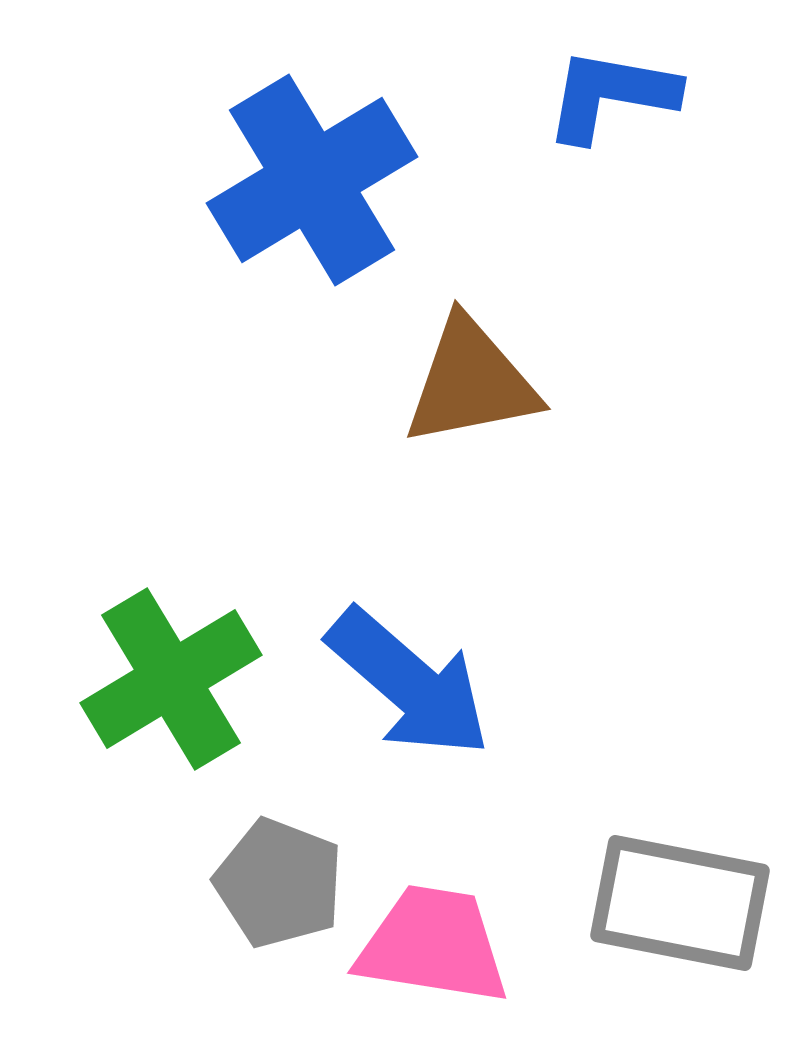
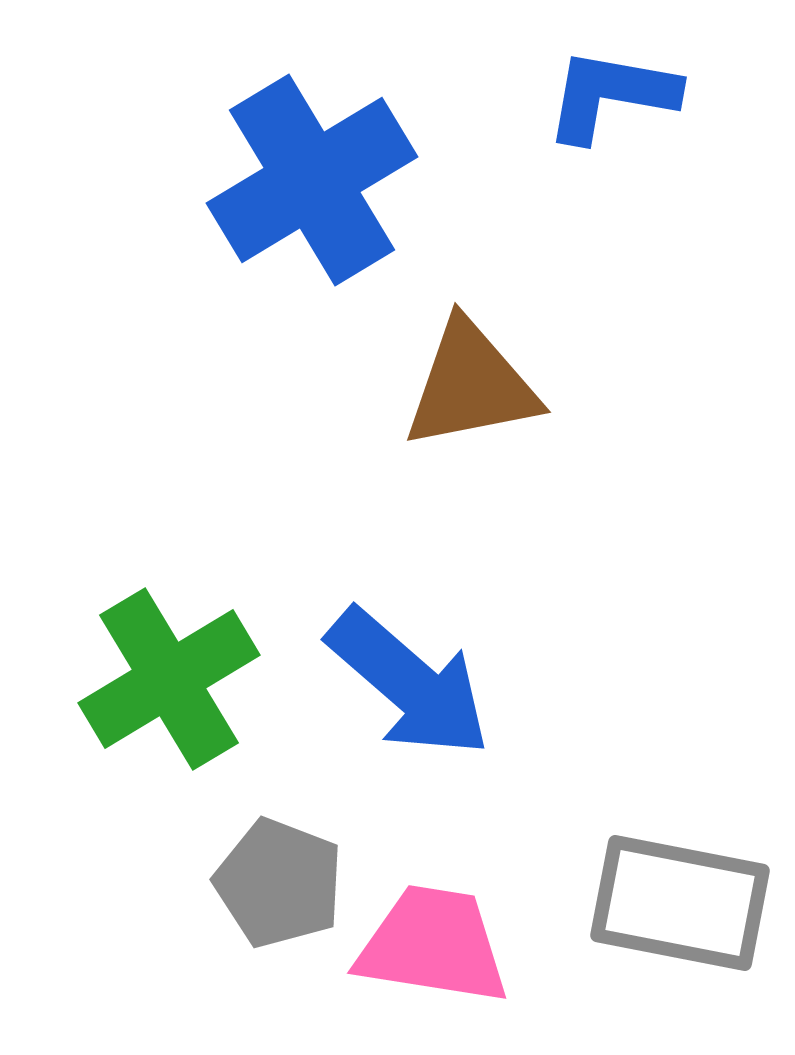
brown triangle: moved 3 px down
green cross: moved 2 px left
